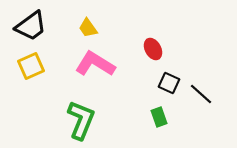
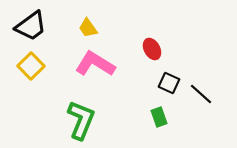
red ellipse: moved 1 px left
yellow square: rotated 20 degrees counterclockwise
